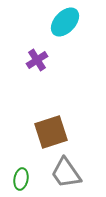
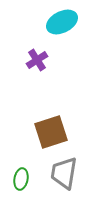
cyan ellipse: moved 3 px left; rotated 20 degrees clockwise
gray trapezoid: moved 2 px left; rotated 44 degrees clockwise
